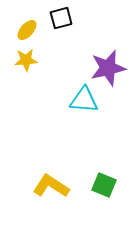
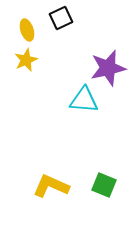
black square: rotated 10 degrees counterclockwise
yellow ellipse: rotated 60 degrees counterclockwise
yellow star: rotated 20 degrees counterclockwise
yellow L-shape: rotated 9 degrees counterclockwise
